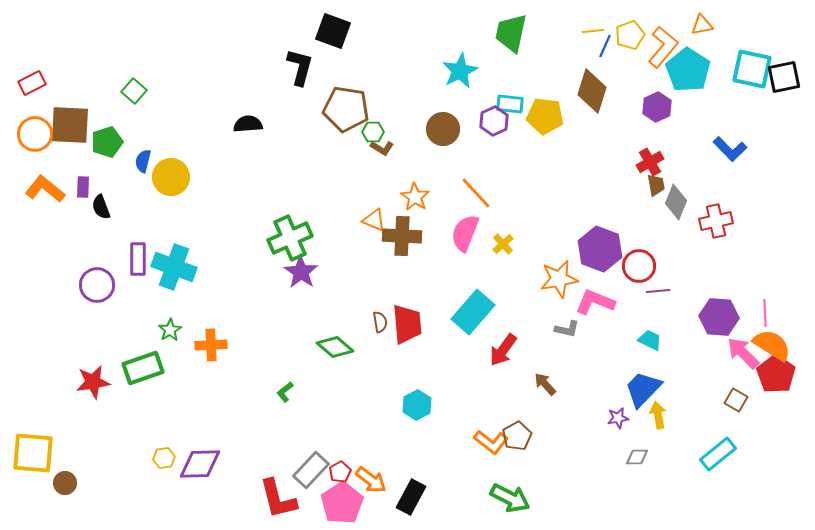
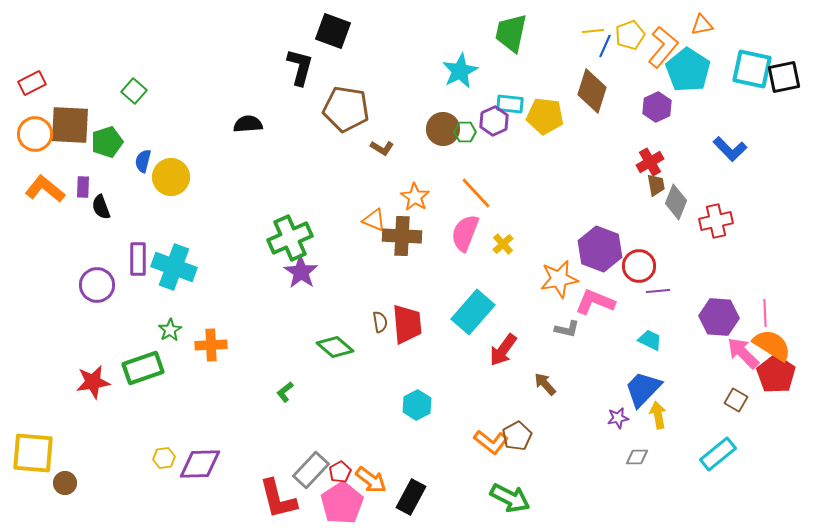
green hexagon at (373, 132): moved 92 px right
